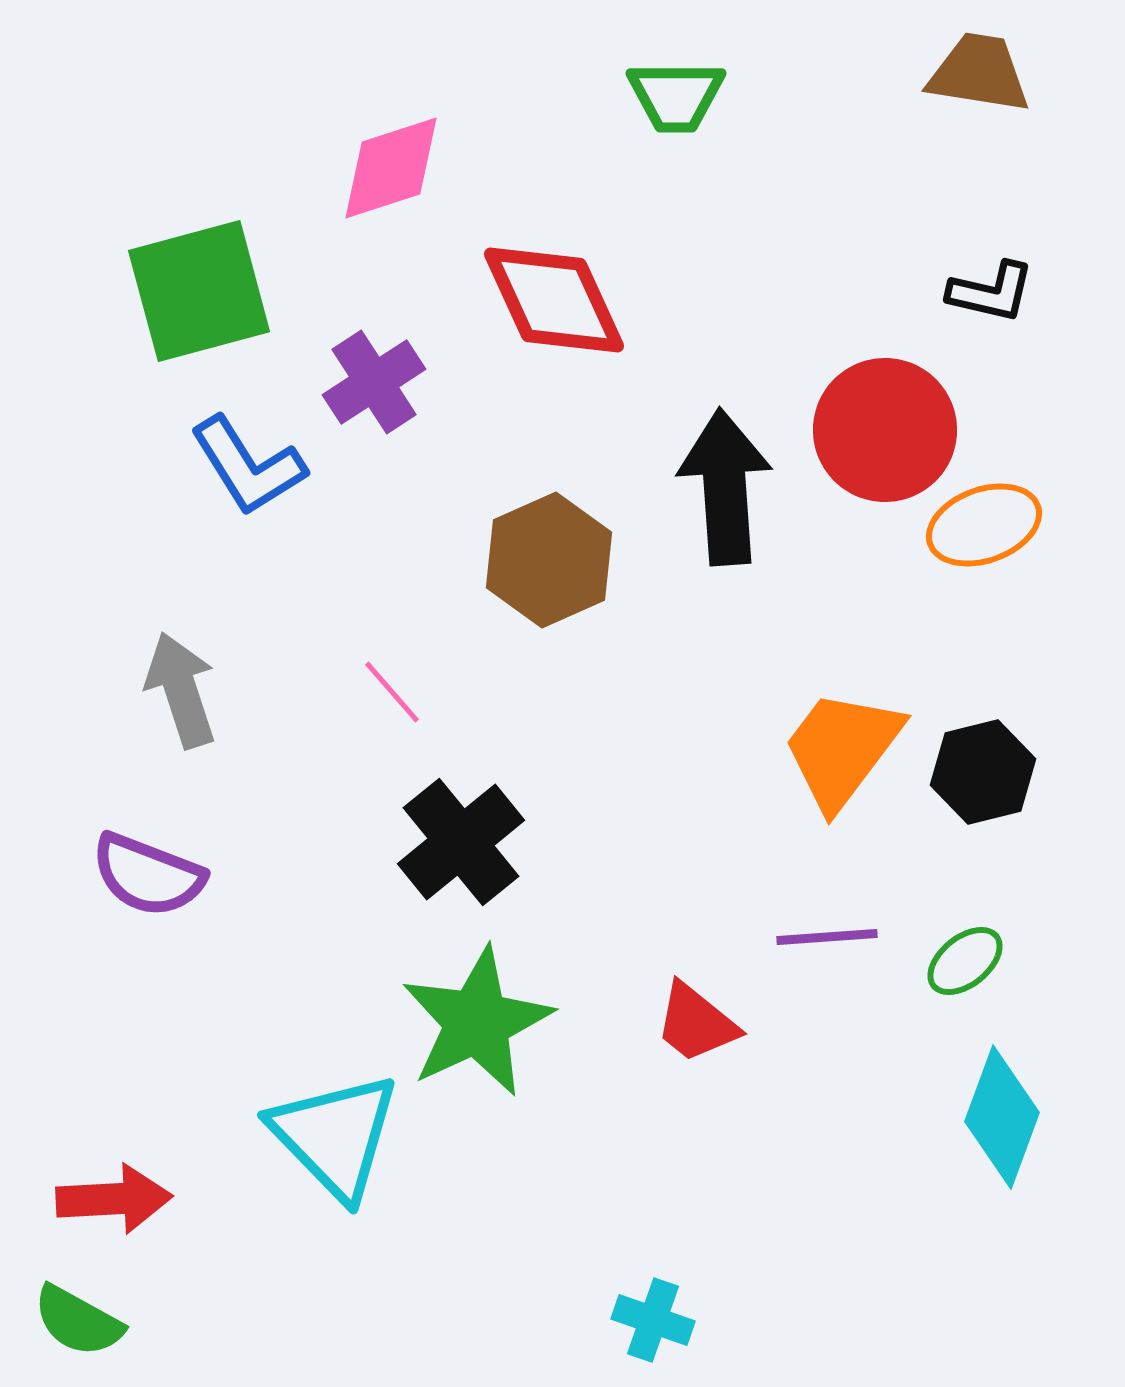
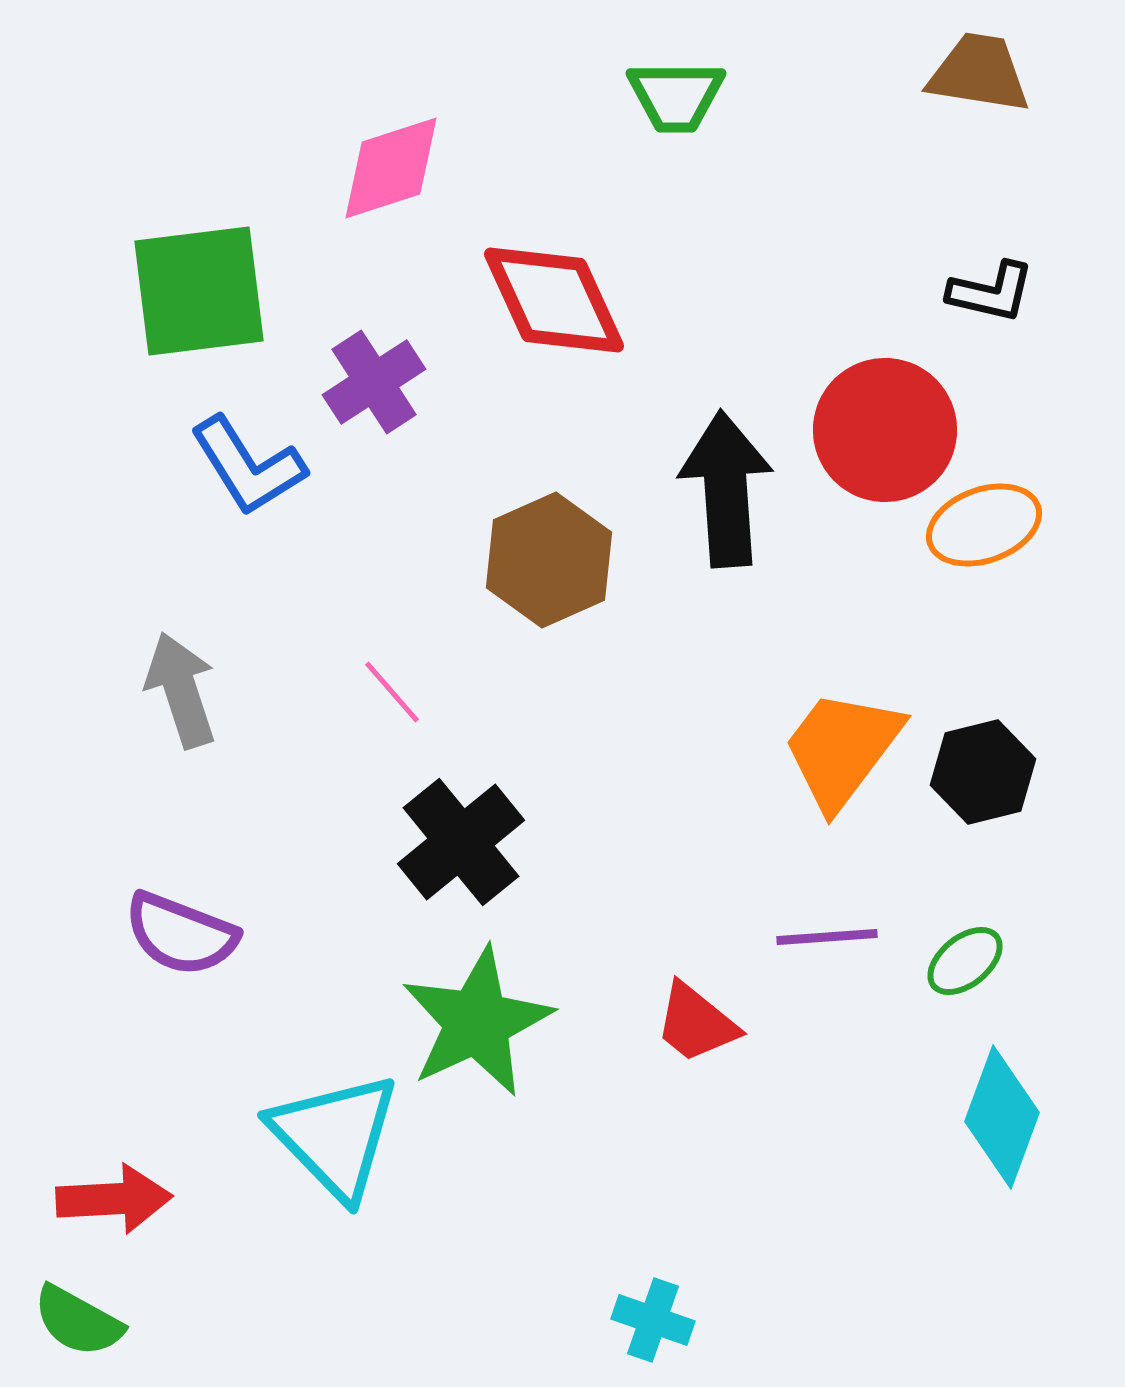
green square: rotated 8 degrees clockwise
black arrow: moved 1 px right, 2 px down
purple semicircle: moved 33 px right, 59 px down
